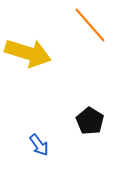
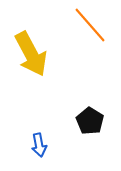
yellow arrow: moved 3 px right, 1 px down; rotated 45 degrees clockwise
blue arrow: rotated 25 degrees clockwise
